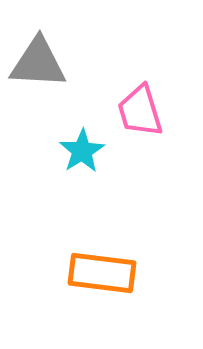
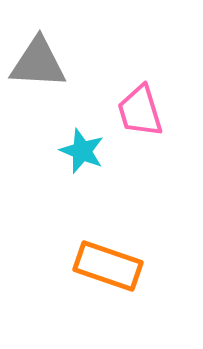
cyan star: rotated 18 degrees counterclockwise
orange rectangle: moved 6 px right, 7 px up; rotated 12 degrees clockwise
